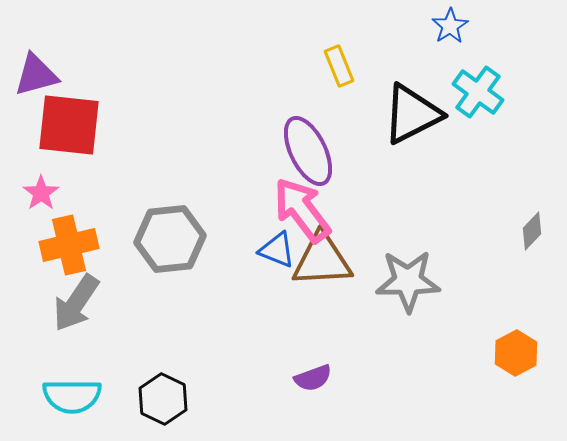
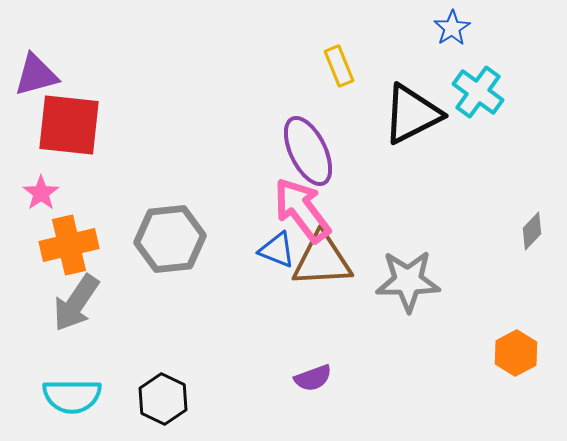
blue star: moved 2 px right, 2 px down
